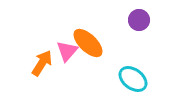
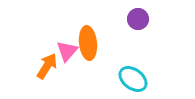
purple circle: moved 1 px left, 1 px up
orange ellipse: rotated 40 degrees clockwise
orange arrow: moved 5 px right, 3 px down
